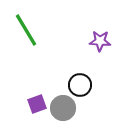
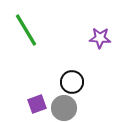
purple star: moved 3 px up
black circle: moved 8 px left, 3 px up
gray circle: moved 1 px right
